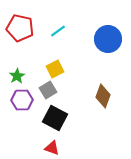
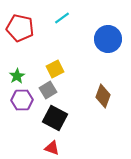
cyan line: moved 4 px right, 13 px up
